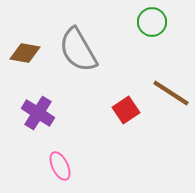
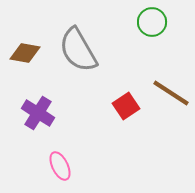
red square: moved 4 px up
